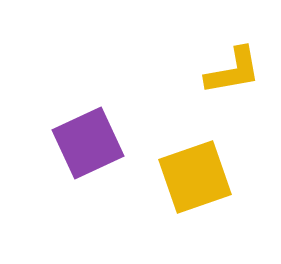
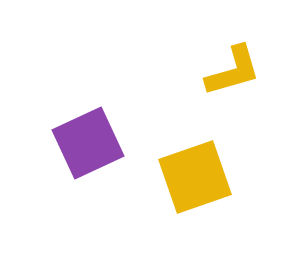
yellow L-shape: rotated 6 degrees counterclockwise
